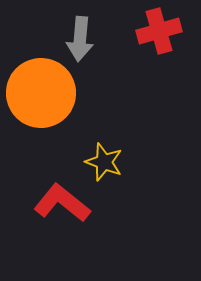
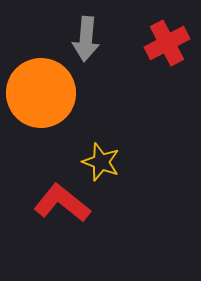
red cross: moved 8 px right, 12 px down; rotated 12 degrees counterclockwise
gray arrow: moved 6 px right
yellow star: moved 3 px left
